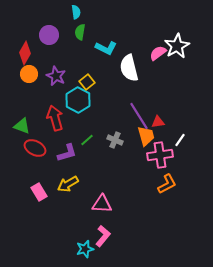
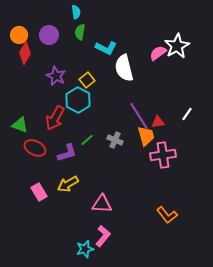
white semicircle: moved 5 px left
orange circle: moved 10 px left, 39 px up
yellow square: moved 2 px up
red arrow: rotated 135 degrees counterclockwise
green triangle: moved 2 px left, 1 px up
white line: moved 7 px right, 26 px up
pink cross: moved 3 px right
orange L-shape: moved 31 px down; rotated 80 degrees clockwise
